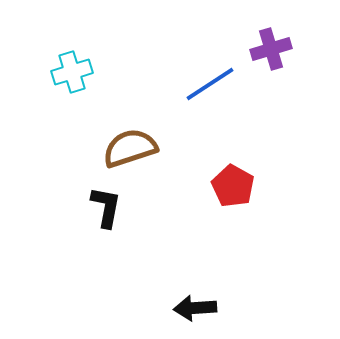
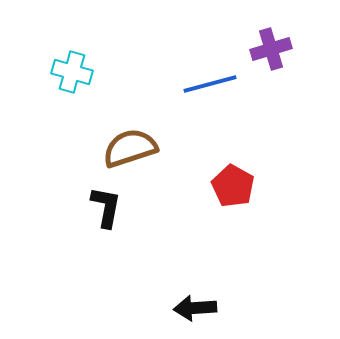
cyan cross: rotated 33 degrees clockwise
blue line: rotated 18 degrees clockwise
